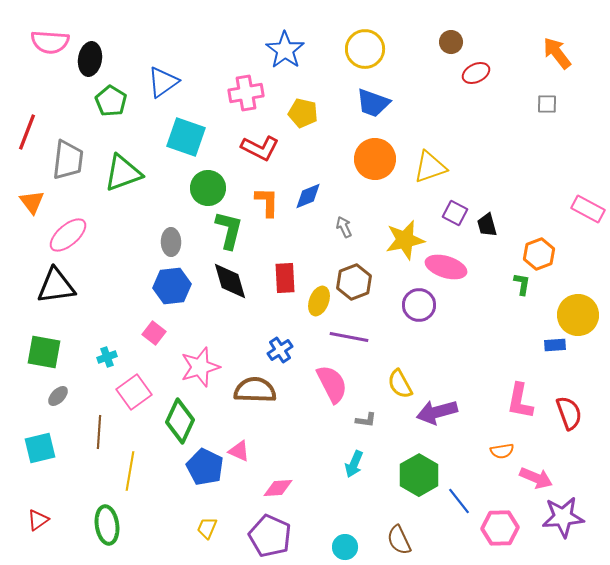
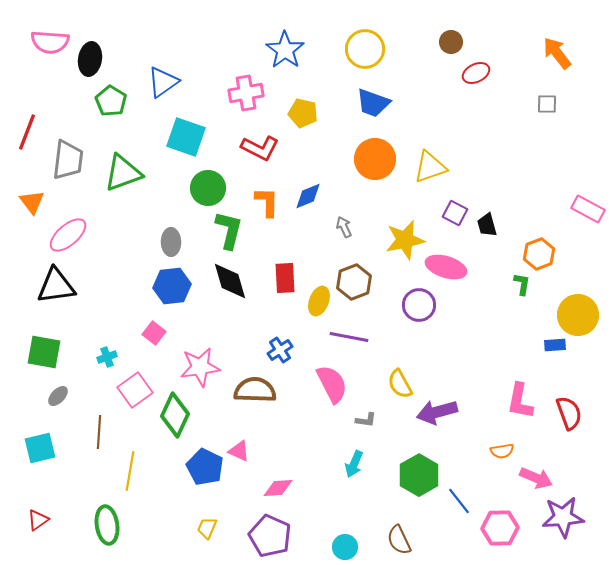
pink star at (200, 367): rotated 9 degrees clockwise
pink square at (134, 392): moved 1 px right, 2 px up
green diamond at (180, 421): moved 5 px left, 6 px up
